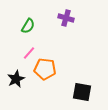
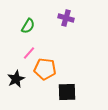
black square: moved 15 px left; rotated 12 degrees counterclockwise
